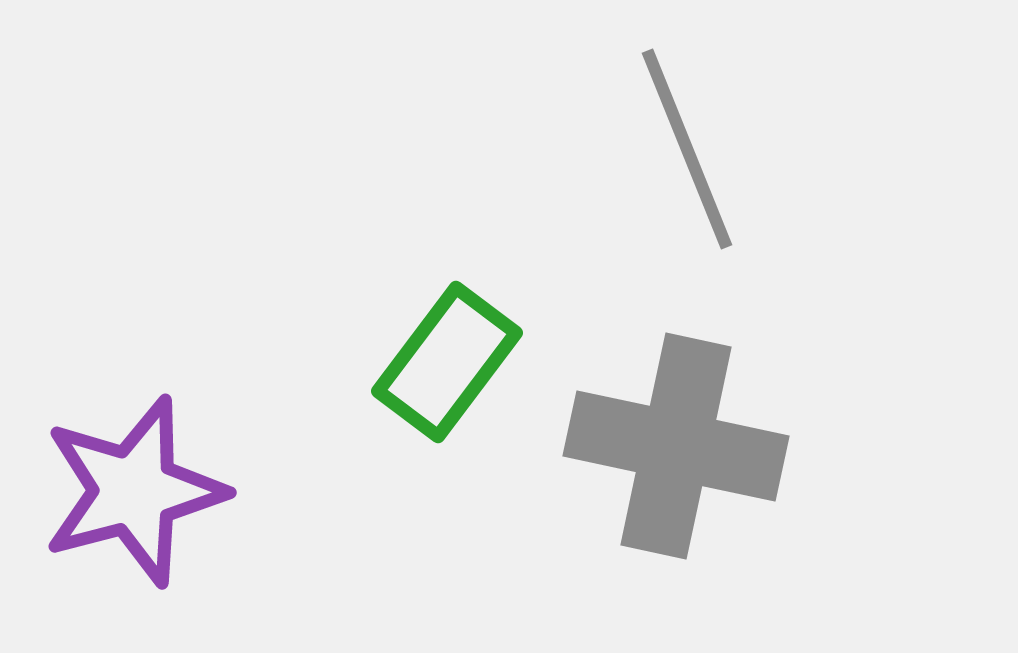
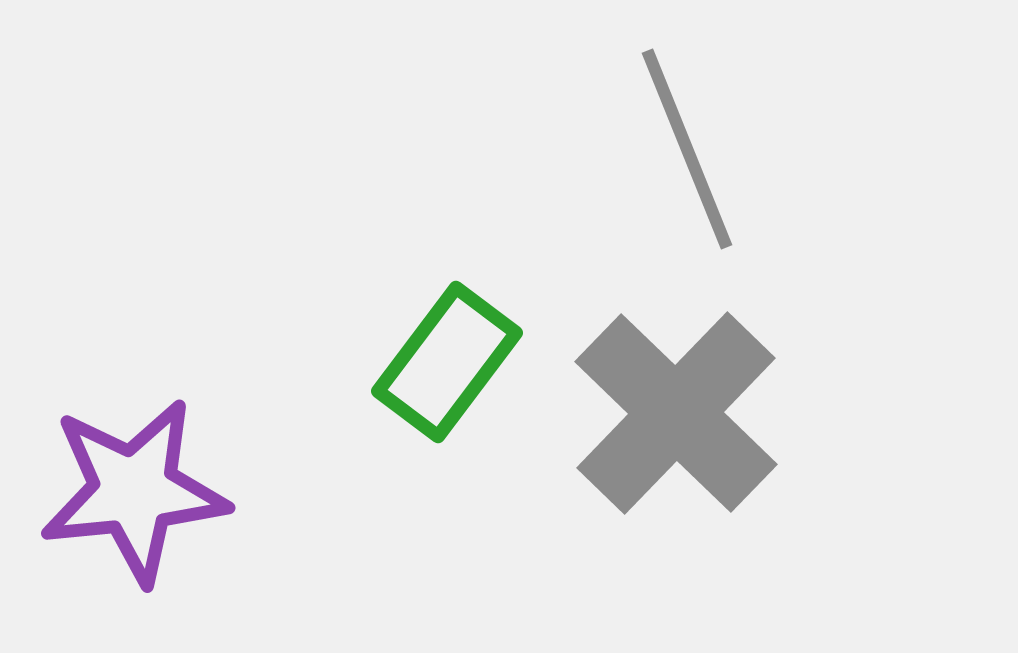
gray cross: moved 33 px up; rotated 32 degrees clockwise
purple star: rotated 9 degrees clockwise
